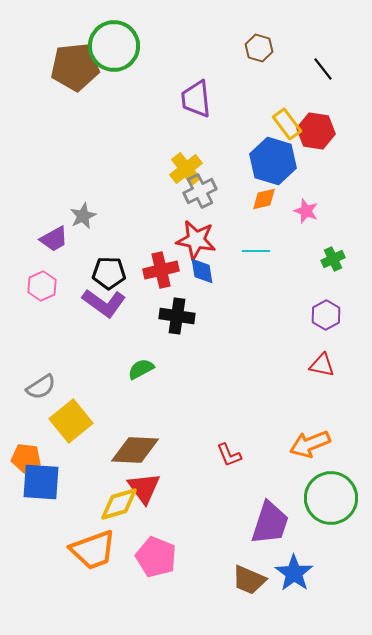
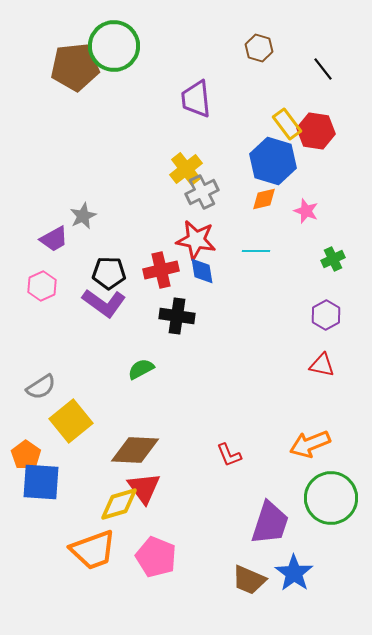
gray cross at (200, 191): moved 2 px right, 1 px down
orange pentagon at (26, 458): moved 3 px up; rotated 28 degrees clockwise
